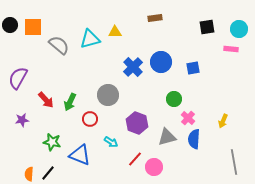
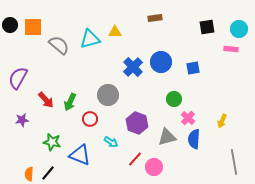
yellow arrow: moved 1 px left
